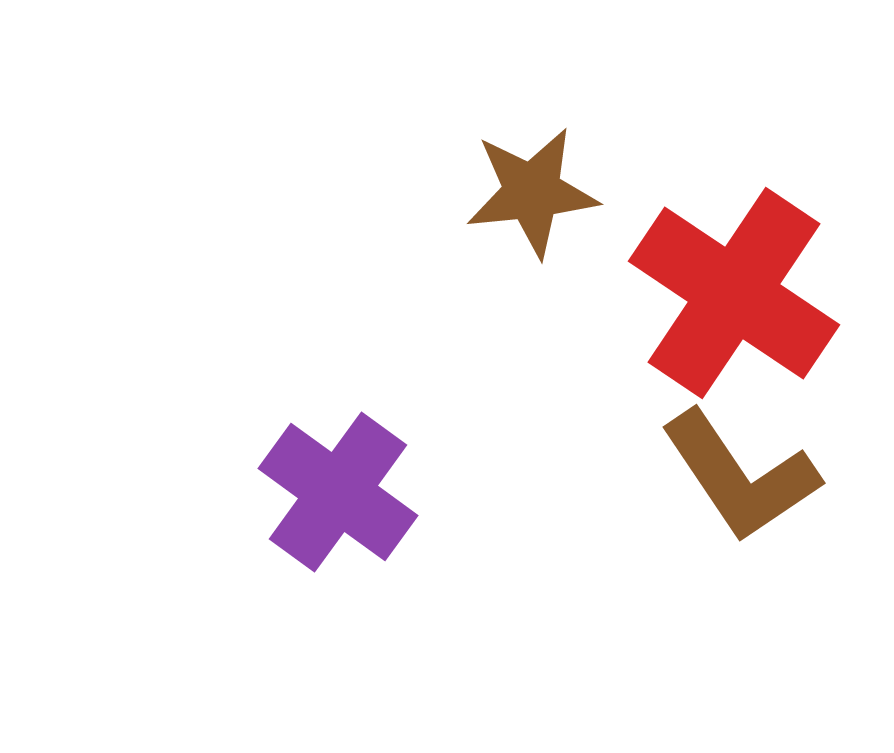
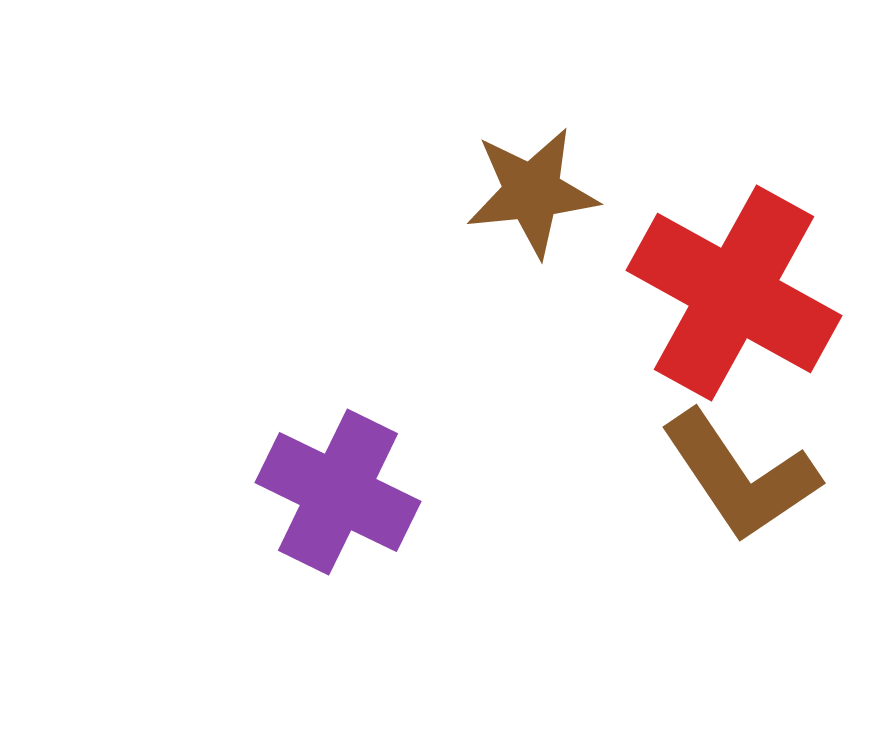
red cross: rotated 5 degrees counterclockwise
purple cross: rotated 10 degrees counterclockwise
